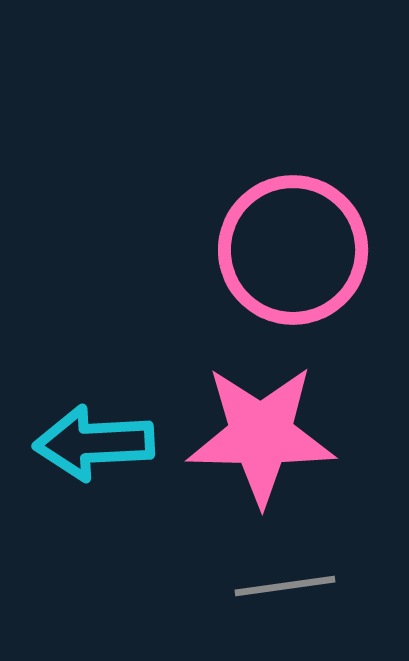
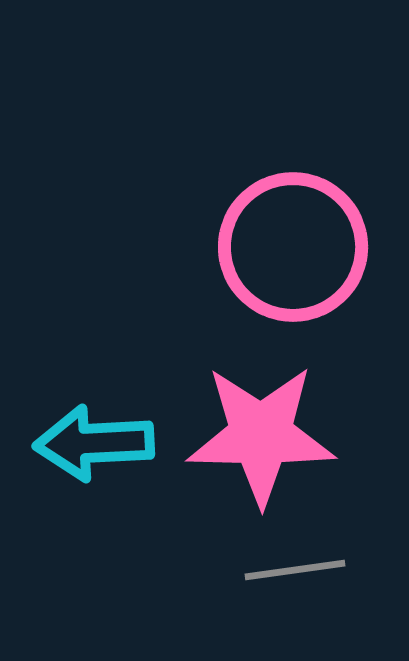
pink circle: moved 3 px up
gray line: moved 10 px right, 16 px up
